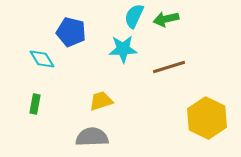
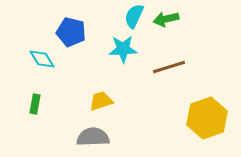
yellow hexagon: rotated 15 degrees clockwise
gray semicircle: moved 1 px right
